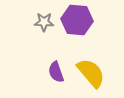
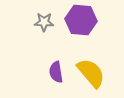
purple hexagon: moved 4 px right
purple semicircle: rotated 10 degrees clockwise
